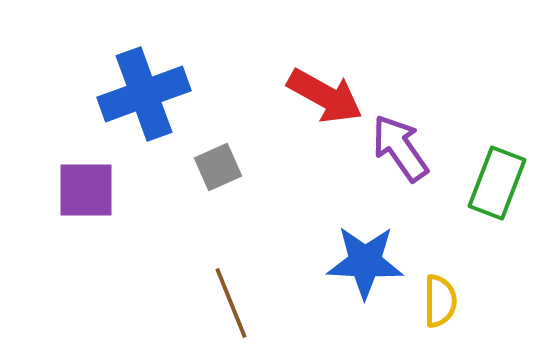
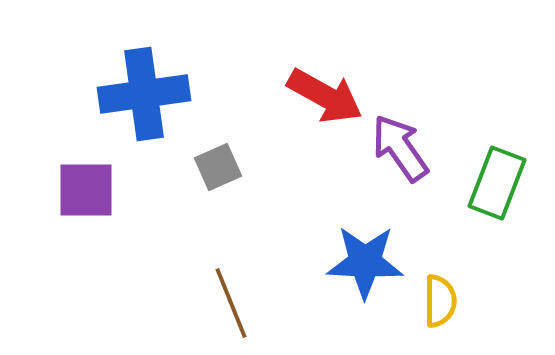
blue cross: rotated 12 degrees clockwise
